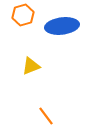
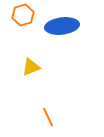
yellow triangle: moved 1 px down
orange line: moved 2 px right, 1 px down; rotated 12 degrees clockwise
